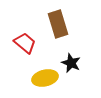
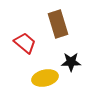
black star: moved 1 px up; rotated 24 degrees counterclockwise
